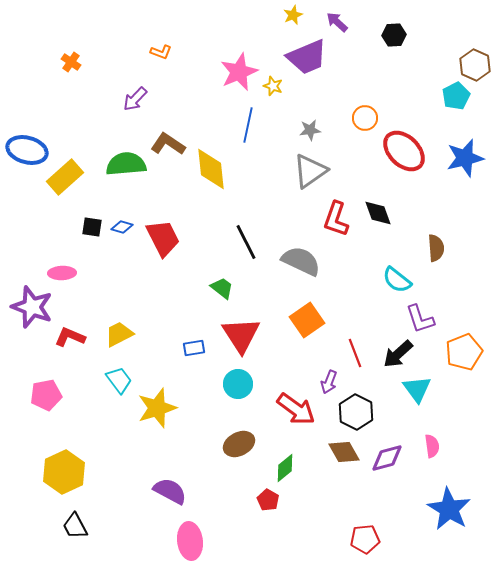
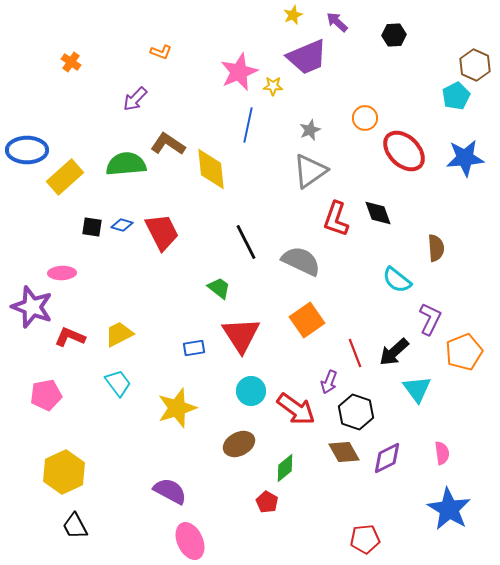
yellow star at (273, 86): rotated 18 degrees counterclockwise
gray star at (310, 130): rotated 15 degrees counterclockwise
blue ellipse at (27, 150): rotated 15 degrees counterclockwise
blue star at (465, 158): rotated 9 degrees clockwise
blue diamond at (122, 227): moved 2 px up
red trapezoid at (163, 238): moved 1 px left, 6 px up
green trapezoid at (222, 288): moved 3 px left
purple L-shape at (420, 319): moved 10 px right; rotated 136 degrees counterclockwise
black arrow at (398, 354): moved 4 px left, 2 px up
cyan trapezoid at (119, 380): moved 1 px left, 3 px down
cyan circle at (238, 384): moved 13 px right, 7 px down
yellow star at (157, 408): moved 20 px right
black hexagon at (356, 412): rotated 8 degrees counterclockwise
pink semicircle at (432, 446): moved 10 px right, 7 px down
purple diamond at (387, 458): rotated 12 degrees counterclockwise
red pentagon at (268, 500): moved 1 px left, 2 px down
pink ellipse at (190, 541): rotated 18 degrees counterclockwise
